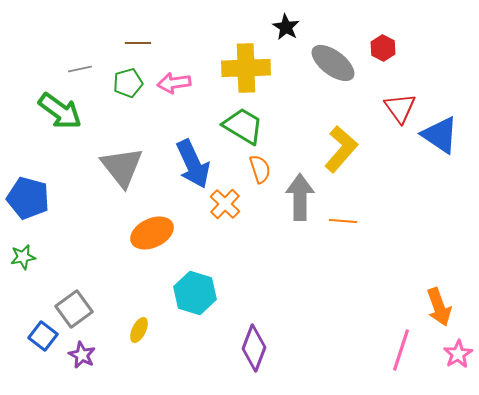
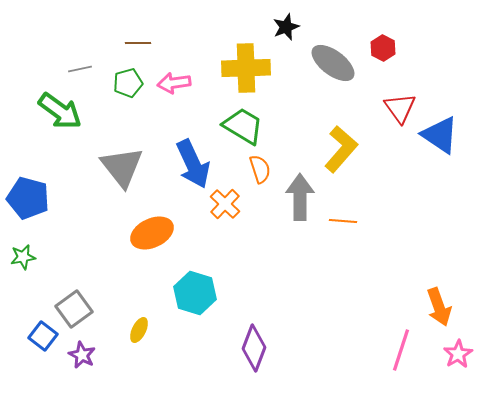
black star: rotated 20 degrees clockwise
